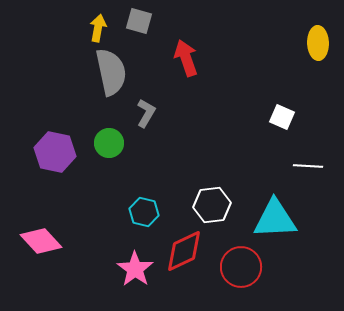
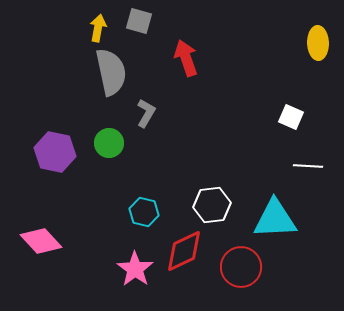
white square: moved 9 px right
